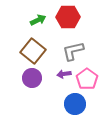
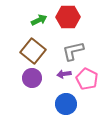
green arrow: moved 1 px right
pink pentagon: rotated 10 degrees counterclockwise
blue circle: moved 9 px left
